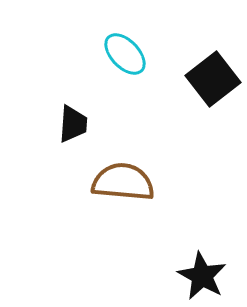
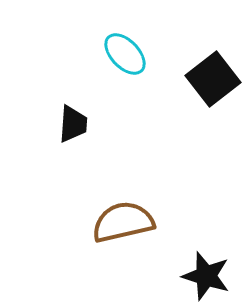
brown semicircle: moved 40 px down; rotated 18 degrees counterclockwise
black star: moved 4 px right; rotated 12 degrees counterclockwise
